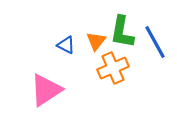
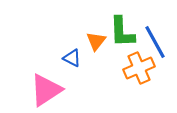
green L-shape: rotated 12 degrees counterclockwise
blue triangle: moved 6 px right, 13 px down
orange cross: moved 26 px right
